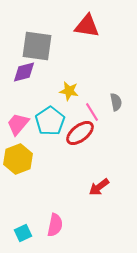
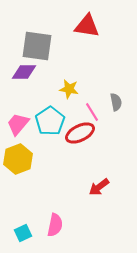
purple diamond: rotated 15 degrees clockwise
yellow star: moved 2 px up
red ellipse: rotated 12 degrees clockwise
